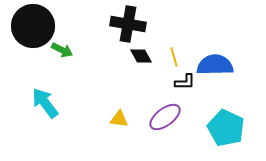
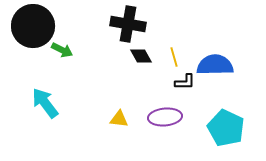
purple ellipse: rotated 32 degrees clockwise
